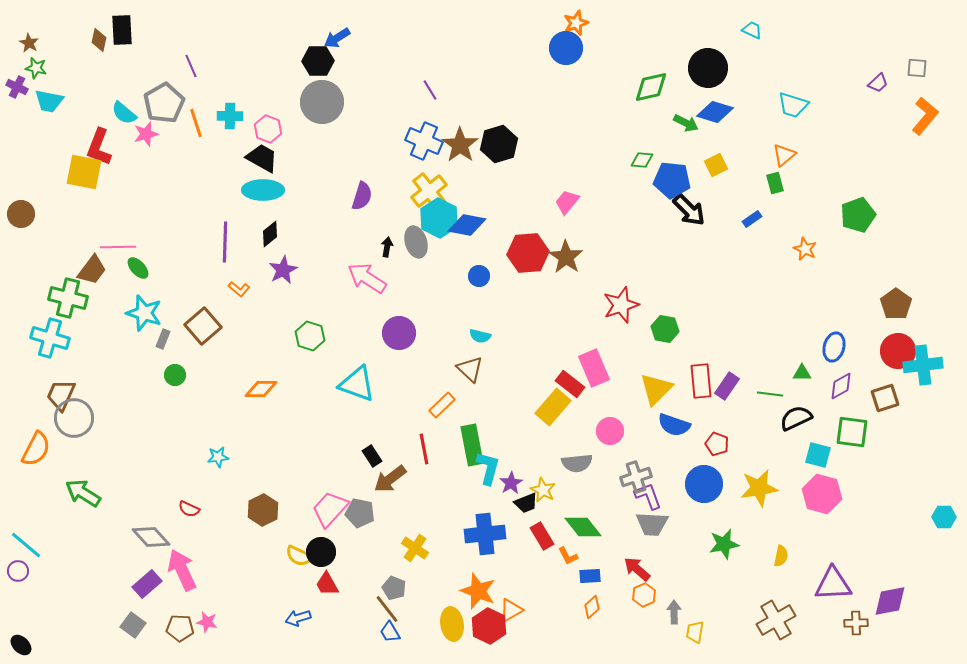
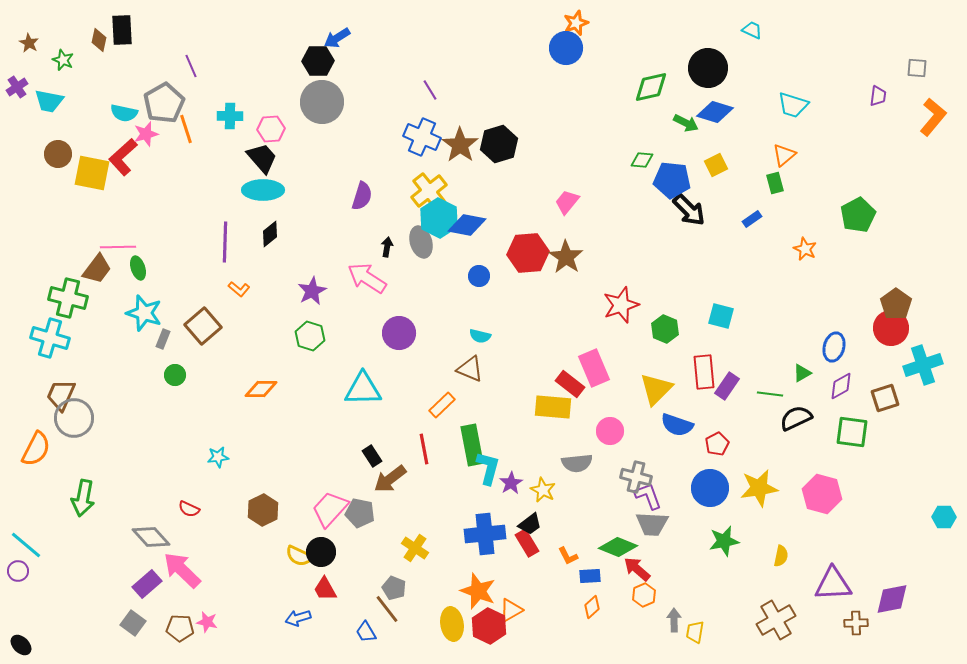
green star at (36, 68): moved 27 px right, 8 px up; rotated 10 degrees clockwise
purple trapezoid at (878, 83): moved 13 px down; rotated 40 degrees counterclockwise
purple cross at (17, 87): rotated 30 degrees clockwise
cyan semicircle at (124, 113): rotated 28 degrees counterclockwise
orange L-shape at (925, 116): moved 8 px right, 1 px down
orange line at (196, 123): moved 10 px left, 6 px down
pink hexagon at (268, 129): moved 3 px right; rotated 24 degrees counterclockwise
blue cross at (424, 141): moved 2 px left, 4 px up
red L-shape at (99, 147): moved 24 px right, 10 px down; rotated 27 degrees clockwise
black trapezoid at (262, 158): rotated 20 degrees clockwise
yellow square at (84, 172): moved 8 px right, 1 px down
brown circle at (21, 214): moved 37 px right, 60 px up
green pentagon at (858, 215): rotated 8 degrees counterclockwise
gray ellipse at (416, 242): moved 5 px right
green ellipse at (138, 268): rotated 25 degrees clockwise
brown trapezoid at (92, 270): moved 5 px right, 1 px up
purple star at (283, 270): moved 29 px right, 21 px down
green hexagon at (665, 329): rotated 12 degrees clockwise
red circle at (898, 351): moved 7 px left, 23 px up
cyan cross at (923, 365): rotated 12 degrees counterclockwise
brown triangle at (470, 369): rotated 20 degrees counterclockwise
green triangle at (802, 373): rotated 30 degrees counterclockwise
red rectangle at (701, 381): moved 3 px right, 9 px up
cyan triangle at (357, 384): moved 6 px right, 5 px down; rotated 21 degrees counterclockwise
yellow rectangle at (553, 407): rotated 54 degrees clockwise
blue semicircle at (674, 425): moved 3 px right
red pentagon at (717, 444): rotated 25 degrees clockwise
cyan square at (818, 455): moved 97 px left, 139 px up
gray cross at (636, 477): rotated 32 degrees clockwise
blue circle at (704, 484): moved 6 px right, 4 px down
green arrow at (83, 493): moved 5 px down; rotated 111 degrees counterclockwise
black trapezoid at (526, 503): moved 4 px right, 21 px down; rotated 15 degrees counterclockwise
green diamond at (583, 527): moved 35 px right, 20 px down; rotated 30 degrees counterclockwise
red rectangle at (542, 536): moved 15 px left, 7 px down
green star at (724, 544): moved 3 px up
pink arrow at (182, 570): rotated 21 degrees counterclockwise
red trapezoid at (327, 584): moved 2 px left, 5 px down
purple diamond at (890, 601): moved 2 px right, 2 px up
gray arrow at (674, 612): moved 8 px down
gray square at (133, 625): moved 2 px up
blue trapezoid at (390, 632): moved 24 px left
